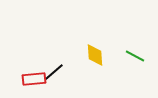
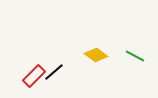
yellow diamond: moved 1 px right; rotated 50 degrees counterclockwise
red rectangle: moved 3 px up; rotated 40 degrees counterclockwise
